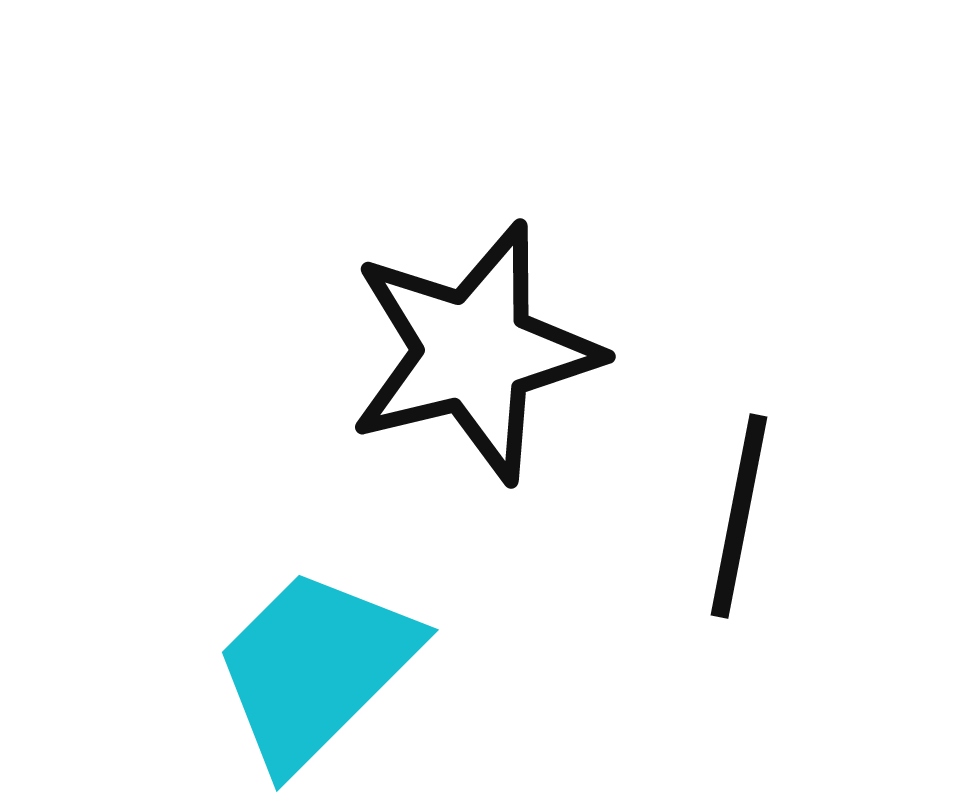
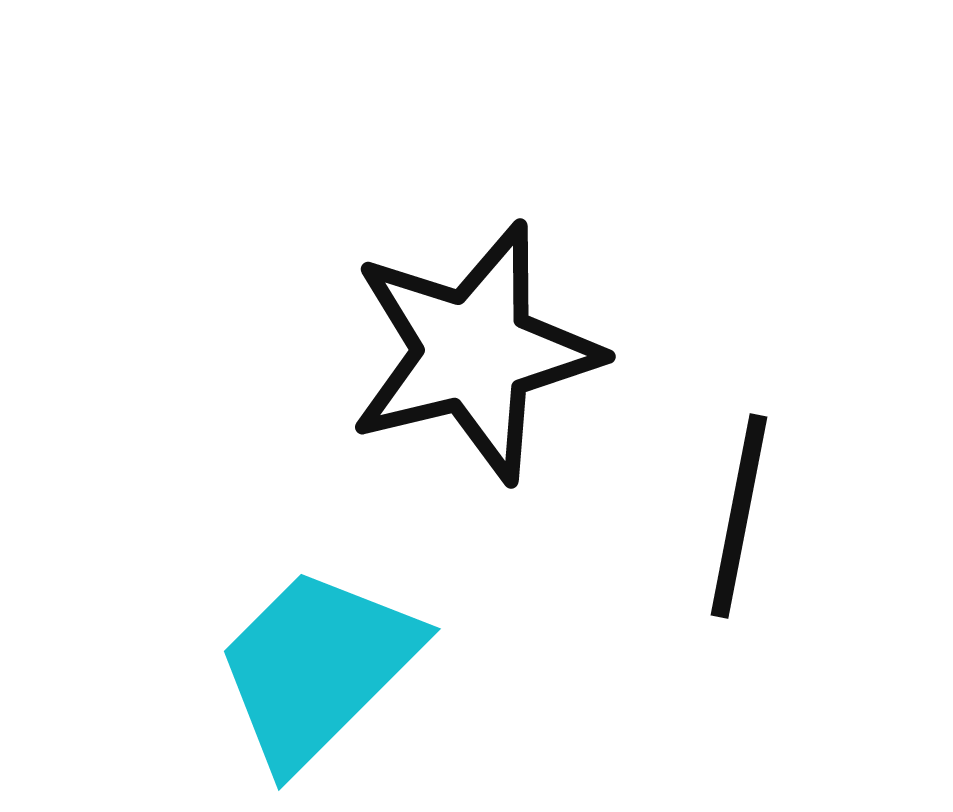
cyan trapezoid: moved 2 px right, 1 px up
